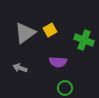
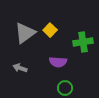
yellow square: rotated 16 degrees counterclockwise
green cross: moved 1 px left, 2 px down; rotated 30 degrees counterclockwise
